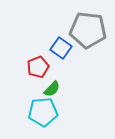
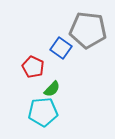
red pentagon: moved 5 px left; rotated 25 degrees counterclockwise
